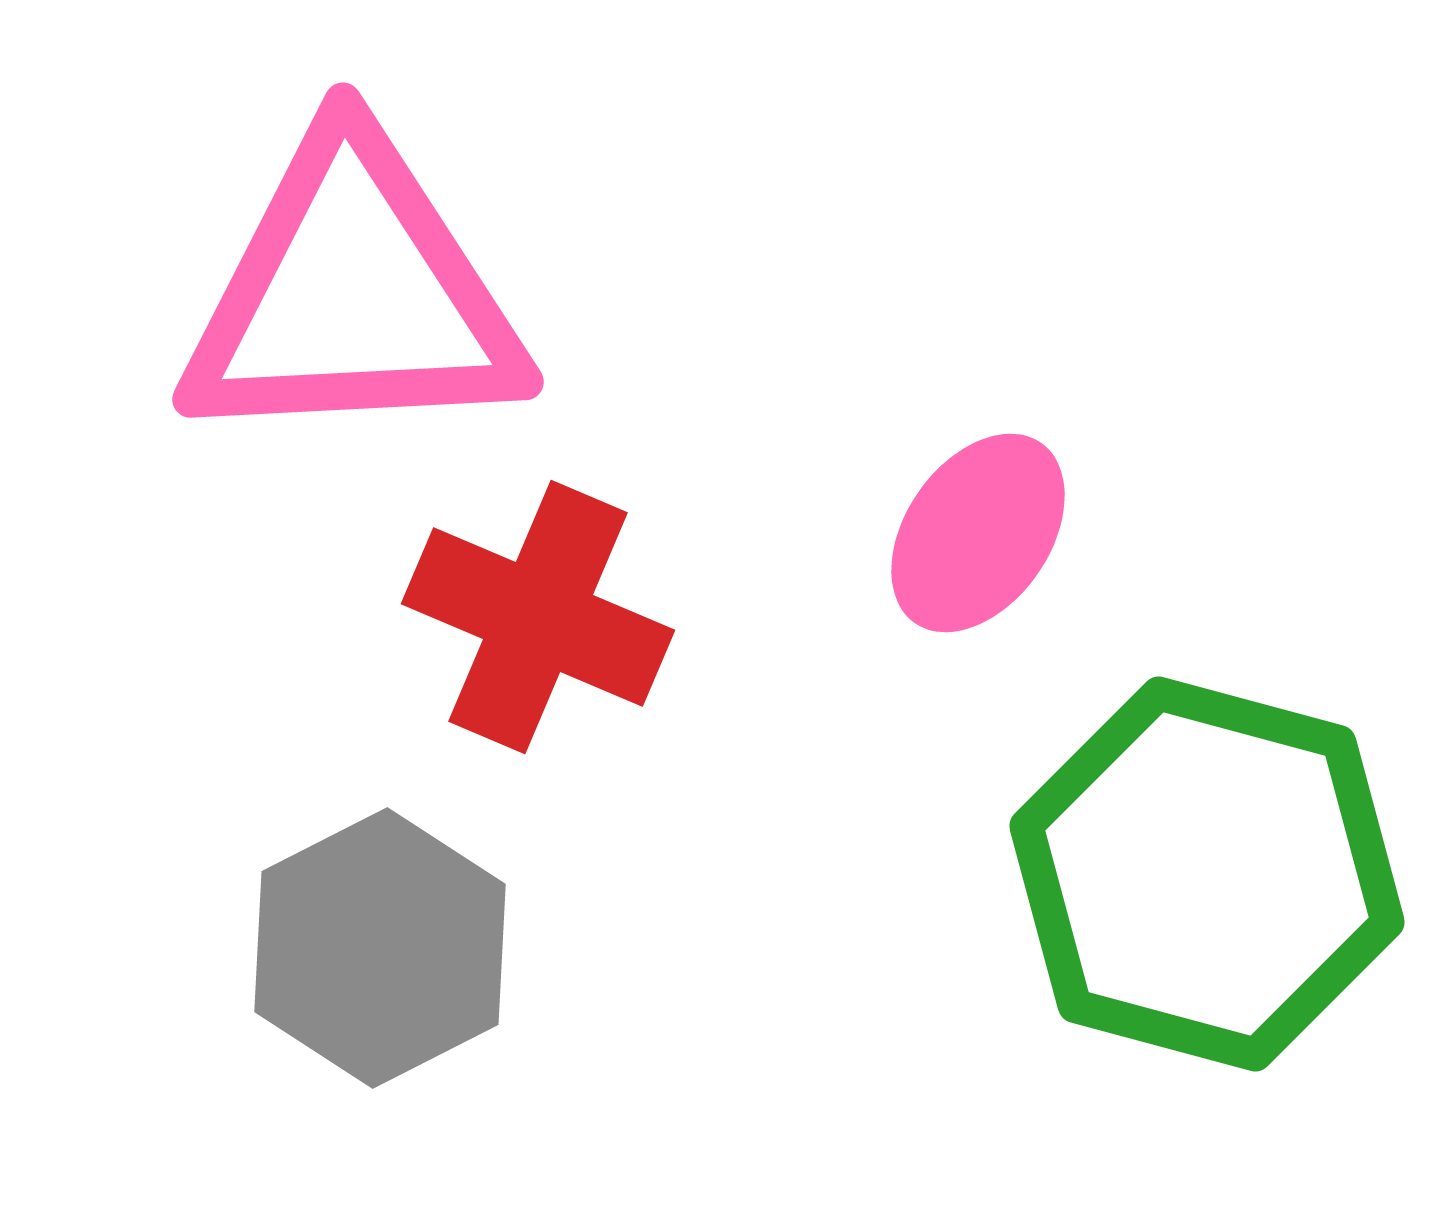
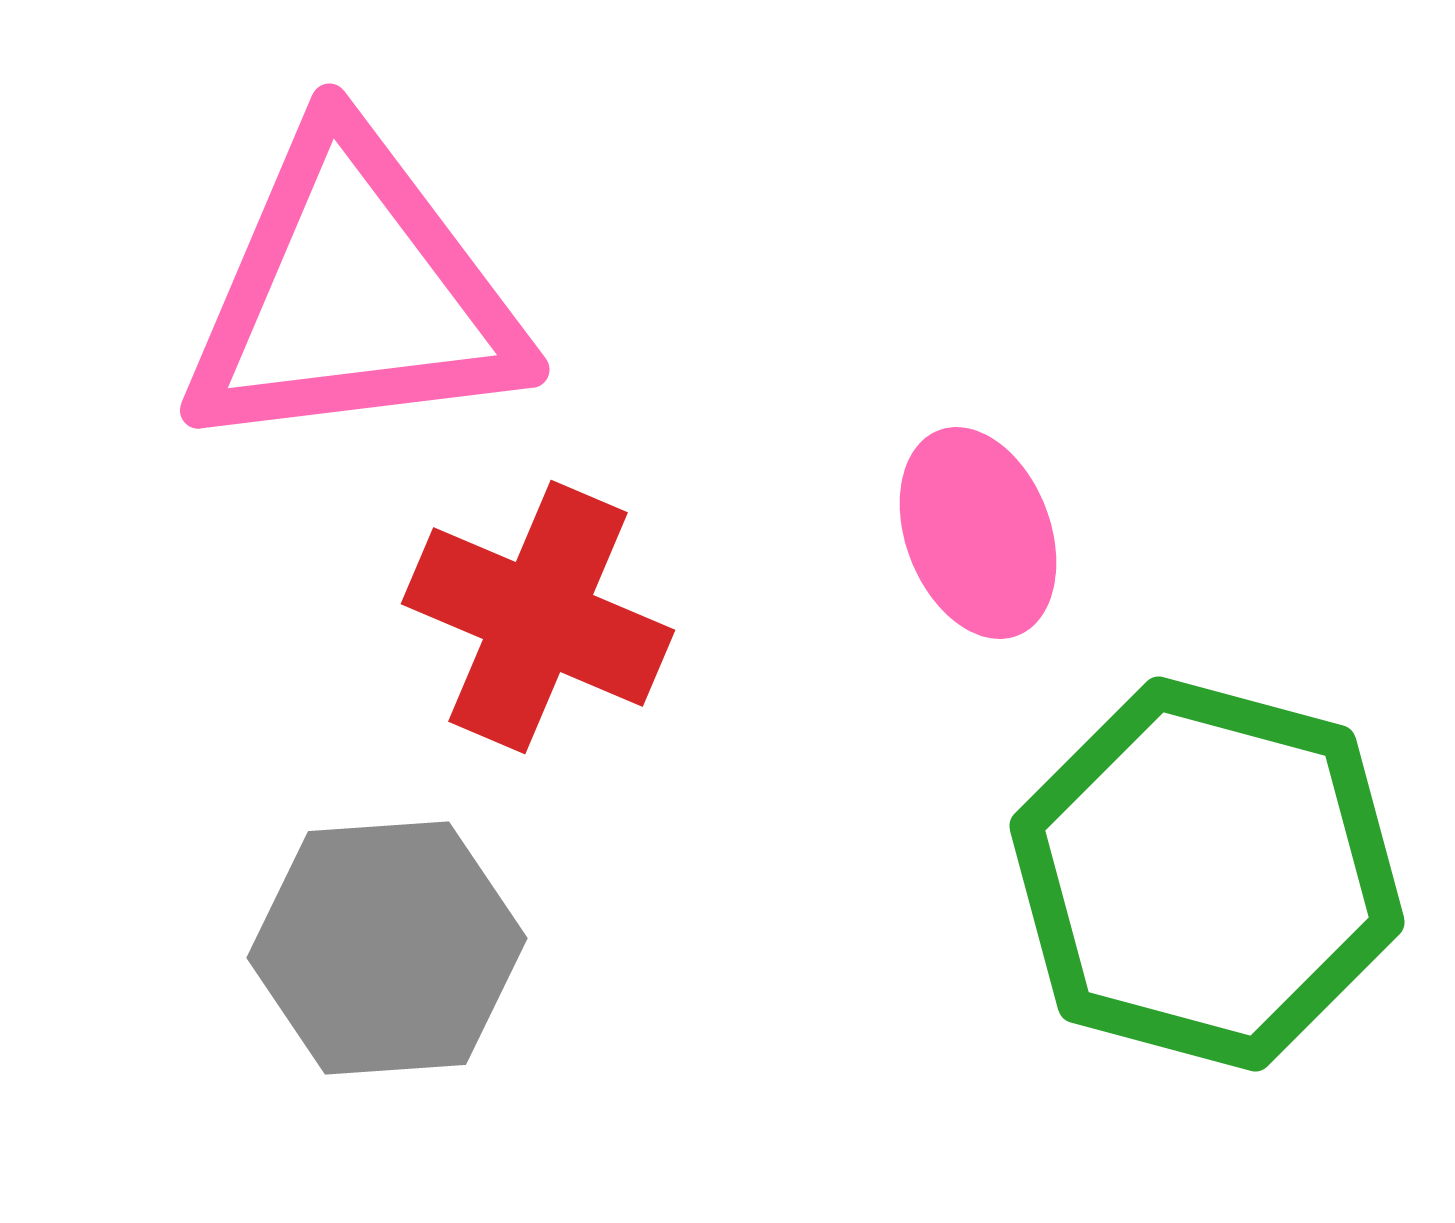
pink triangle: rotated 4 degrees counterclockwise
pink ellipse: rotated 56 degrees counterclockwise
gray hexagon: moved 7 px right; rotated 23 degrees clockwise
